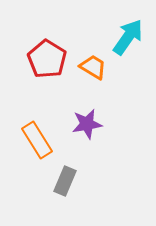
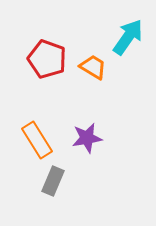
red pentagon: rotated 12 degrees counterclockwise
purple star: moved 14 px down
gray rectangle: moved 12 px left
